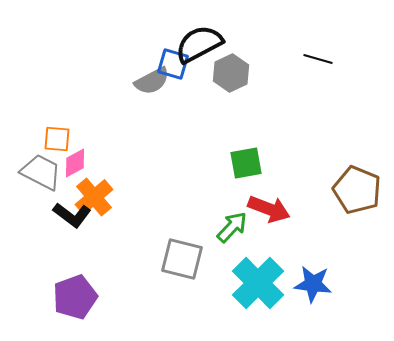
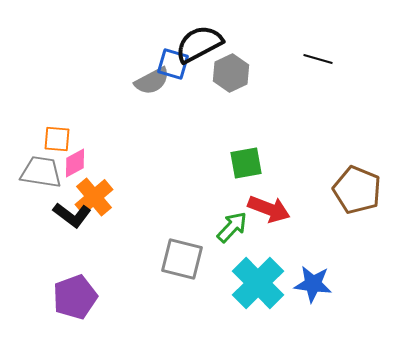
gray trapezoid: rotated 18 degrees counterclockwise
